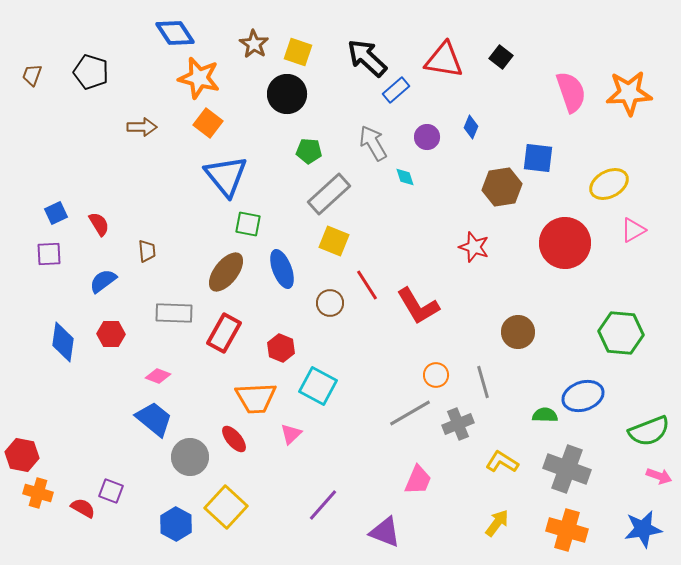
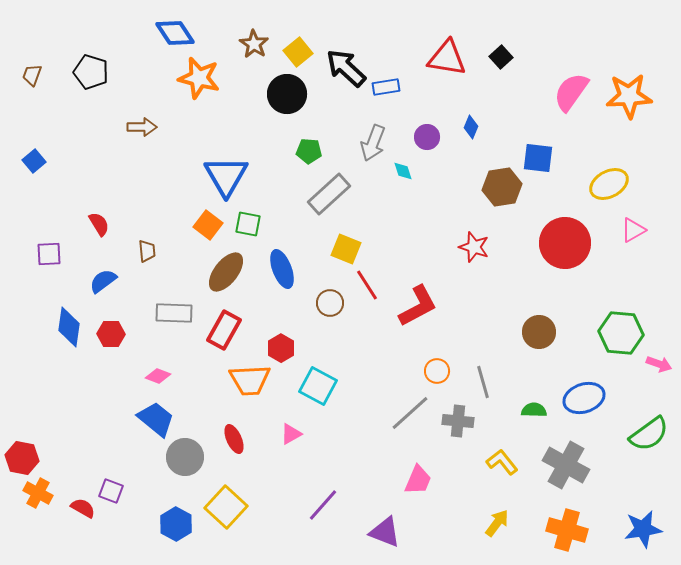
yellow square at (298, 52): rotated 32 degrees clockwise
black square at (501, 57): rotated 10 degrees clockwise
black arrow at (367, 58): moved 21 px left, 10 px down
red triangle at (444, 60): moved 3 px right, 2 px up
blue rectangle at (396, 90): moved 10 px left, 3 px up; rotated 32 degrees clockwise
pink semicircle at (571, 92): rotated 126 degrees counterclockwise
orange star at (629, 93): moved 3 px down
orange square at (208, 123): moved 102 px down
gray arrow at (373, 143): rotated 129 degrees counterclockwise
blue triangle at (226, 176): rotated 9 degrees clockwise
cyan diamond at (405, 177): moved 2 px left, 6 px up
blue square at (56, 213): moved 22 px left, 52 px up; rotated 15 degrees counterclockwise
yellow square at (334, 241): moved 12 px right, 8 px down
red L-shape at (418, 306): rotated 87 degrees counterclockwise
brown circle at (518, 332): moved 21 px right
red rectangle at (224, 333): moved 3 px up
blue diamond at (63, 342): moved 6 px right, 15 px up
red hexagon at (281, 348): rotated 8 degrees clockwise
orange circle at (436, 375): moved 1 px right, 4 px up
blue ellipse at (583, 396): moved 1 px right, 2 px down
orange trapezoid at (256, 398): moved 6 px left, 18 px up
gray line at (410, 413): rotated 12 degrees counterclockwise
green semicircle at (545, 415): moved 11 px left, 5 px up
blue trapezoid at (154, 419): moved 2 px right
gray cross at (458, 424): moved 3 px up; rotated 28 degrees clockwise
green semicircle at (649, 431): moved 3 px down; rotated 15 degrees counterclockwise
pink triangle at (291, 434): rotated 15 degrees clockwise
red ellipse at (234, 439): rotated 16 degrees clockwise
red hexagon at (22, 455): moved 3 px down
gray circle at (190, 457): moved 5 px left
yellow L-shape at (502, 462): rotated 20 degrees clockwise
gray cross at (567, 469): moved 1 px left, 4 px up; rotated 9 degrees clockwise
pink arrow at (659, 476): moved 112 px up
orange cross at (38, 493): rotated 12 degrees clockwise
